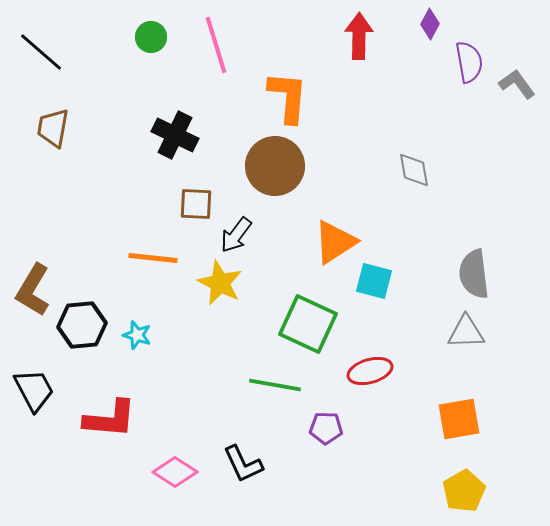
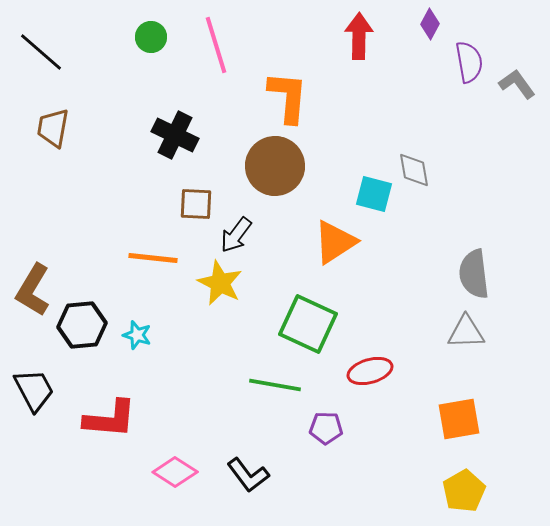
cyan square: moved 87 px up
black L-shape: moved 5 px right, 11 px down; rotated 12 degrees counterclockwise
